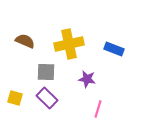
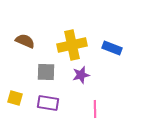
yellow cross: moved 3 px right, 1 px down
blue rectangle: moved 2 px left, 1 px up
purple star: moved 6 px left, 4 px up; rotated 24 degrees counterclockwise
purple rectangle: moved 1 px right, 5 px down; rotated 35 degrees counterclockwise
pink line: moved 3 px left; rotated 18 degrees counterclockwise
